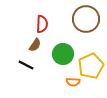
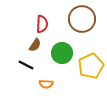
brown circle: moved 4 px left
green circle: moved 1 px left, 1 px up
orange semicircle: moved 27 px left, 2 px down
